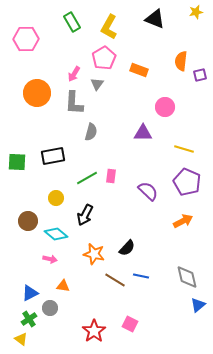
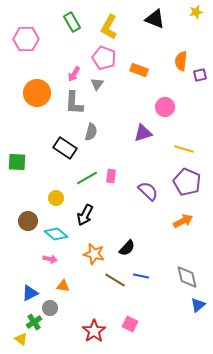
pink pentagon at (104, 58): rotated 20 degrees counterclockwise
purple triangle at (143, 133): rotated 18 degrees counterclockwise
black rectangle at (53, 156): moved 12 px right, 8 px up; rotated 45 degrees clockwise
green cross at (29, 319): moved 5 px right, 3 px down
